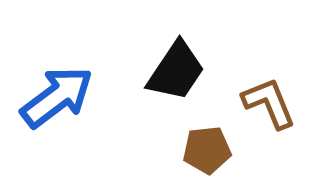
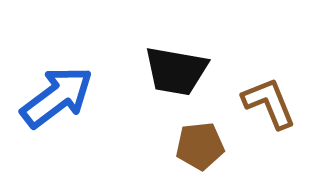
black trapezoid: rotated 66 degrees clockwise
brown pentagon: moved 7 px left, 4 px up
